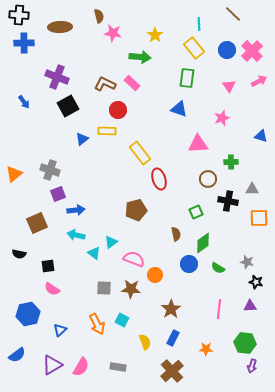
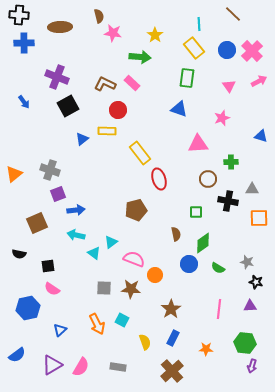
green square at (196, 212): rotated 24 degrees clockwise
blue hexagon at (28, 314): moved 6 px up
